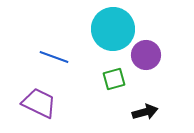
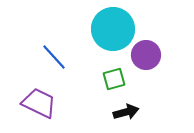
blue line: rotated 28 degrees clockwise
black arrow: moved 19 px left
